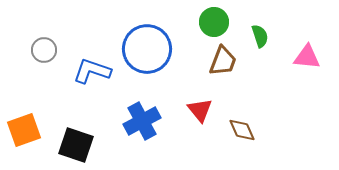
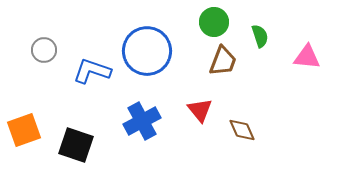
blue circle: moved 2 px down
